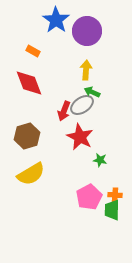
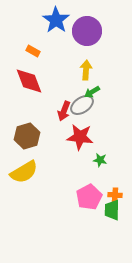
red diamond: moved 2 px up
green arrow: rotated 56 degrees counterclockwise
red star: rotated 20 degrees counterclockwise
yellow semicircle: moved 7 px left, 2 px up
